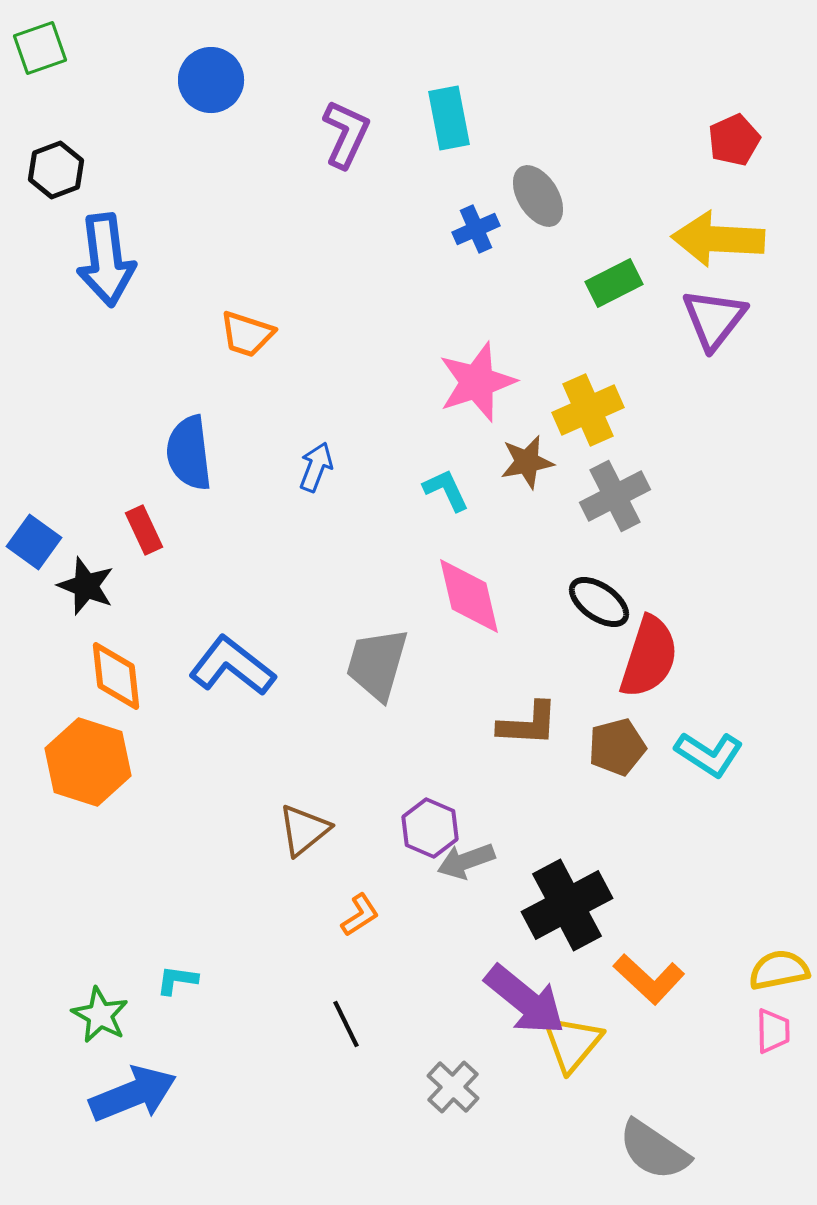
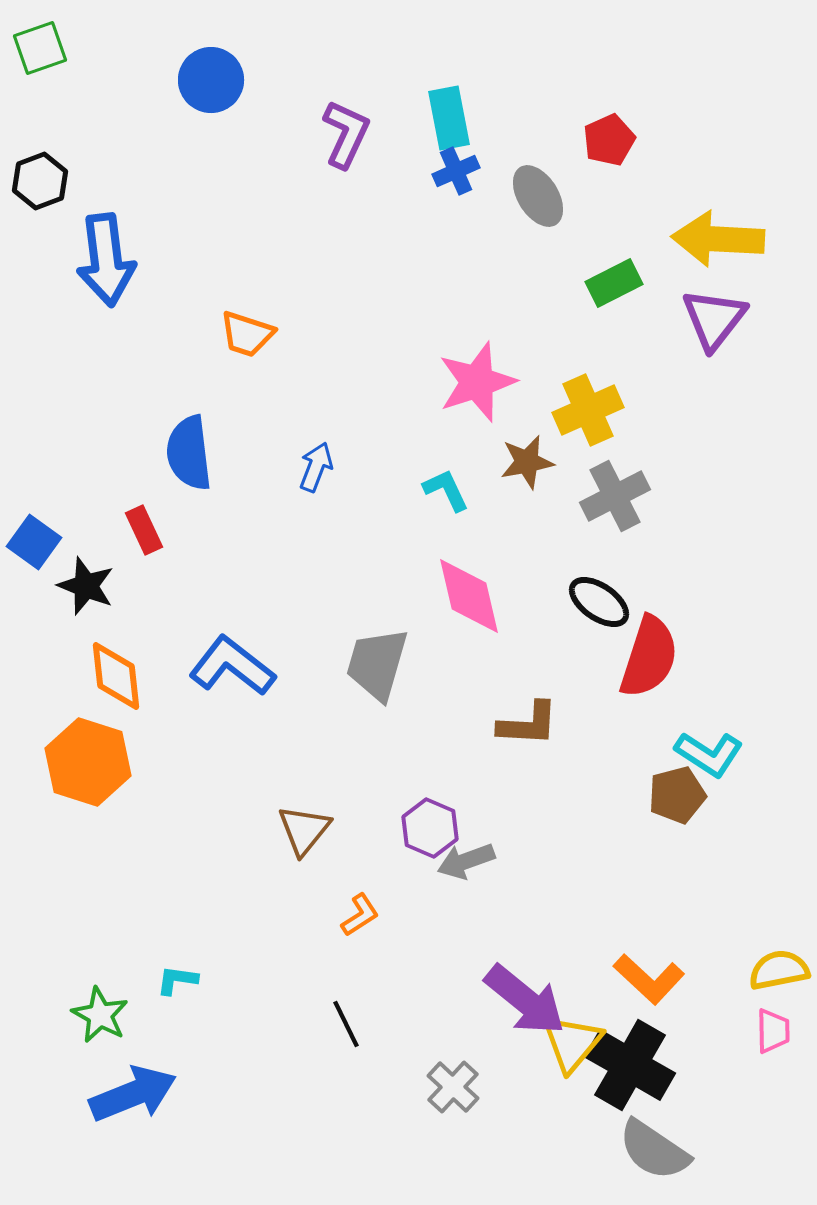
red pentagon at (734, 140): moved 125 px left
black hexagon at (56, 170): moved 16 px left, 11 px down
blue cross at (476, 229): moved 20 px left, 58 px up
brown pentagon at (617, 747): moved 60 px right, 48 px down
brown triangle at (304, 830): rotated 12 degrees counterclockwise
black cross at (567, 905): moved 63 px right, 160 px down; rotated 32 degrees counterclockwise
